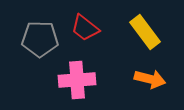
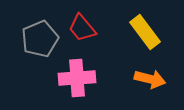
red trapezoid: moved 3 px left; rotated 12 degrees clockwise
gray pentagon: rotated 24 degrees counterclockwise
pink cross: moved 2 px up
